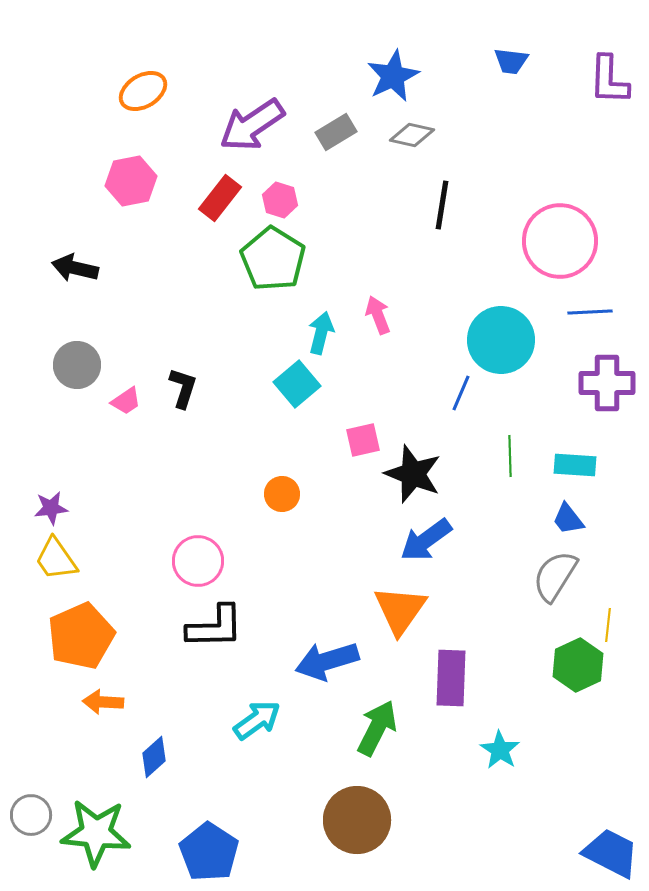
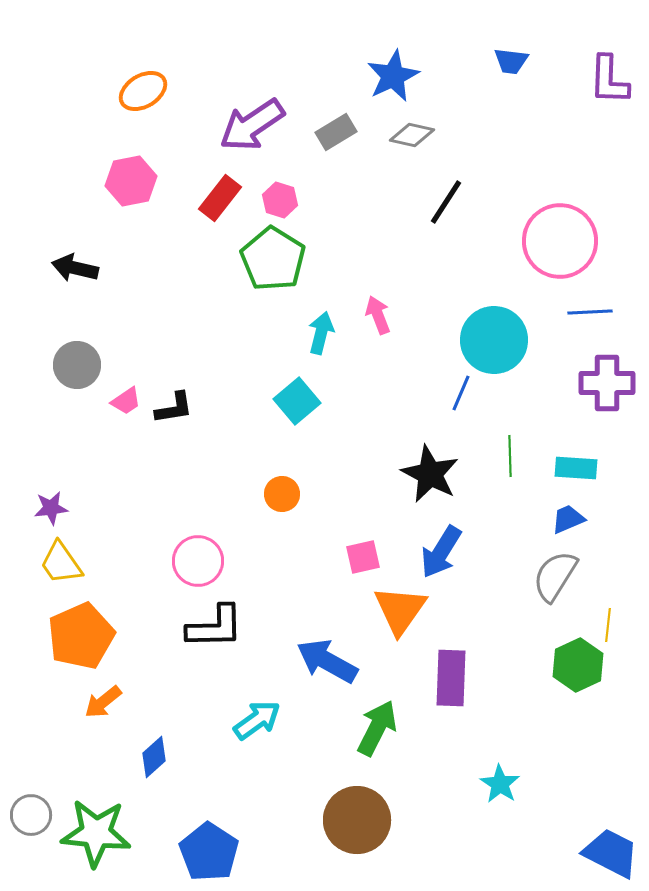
black line at (442, 205): moved 4 px right, 3 px up; rotated 24 degrees clockwise
cyan circle at (501, 340): moved 7 px left
cyan square at (297, 384): moved 17 px down
black L-shape at (183, 388): moved 9 px left, 20 px down; rotated 63 degrees clockwise
pink square at (363, 440): moved 117 px down
cyan rectangle at (575, 465): moved 1 px right, 3 px down
black star at (413, 474): moved 17 px right; rotated 6 degrees clockwise
blue trapezoid at (568, 519): rotated 105 degrees clockwise
blue arrow at (426, 540): moved 15 px right, 12 px down; rotated 22 degrees counterclockwise
yellow trapezoid at (56, 559): moved 5 px right, 4 px down
blue arrow at (327, 661): rotated 46 degrees clockwise
orange arrow at (103, 702): rotated 42 degrees counterclockwise
cyan star at (500, 750): moved 34 px down
